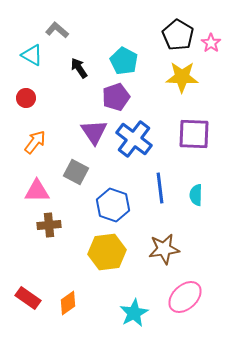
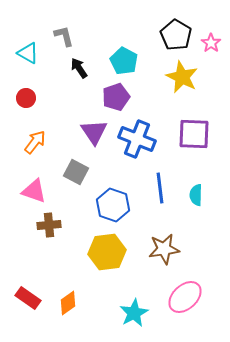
gray L-shape: moved 7 px right, 6 px down; rotated 35 degrees clockwise
black pentagon: moved 2 px left
cyan triangle: moved 4 px left, 2 px up
yellow star: rotated 24 degrees clockwise
blue cross: moved 3 px right; rotated 15 degrees counterclockwise
pink triangle: moved 3 px left; rotated 20 degrees clockwise
